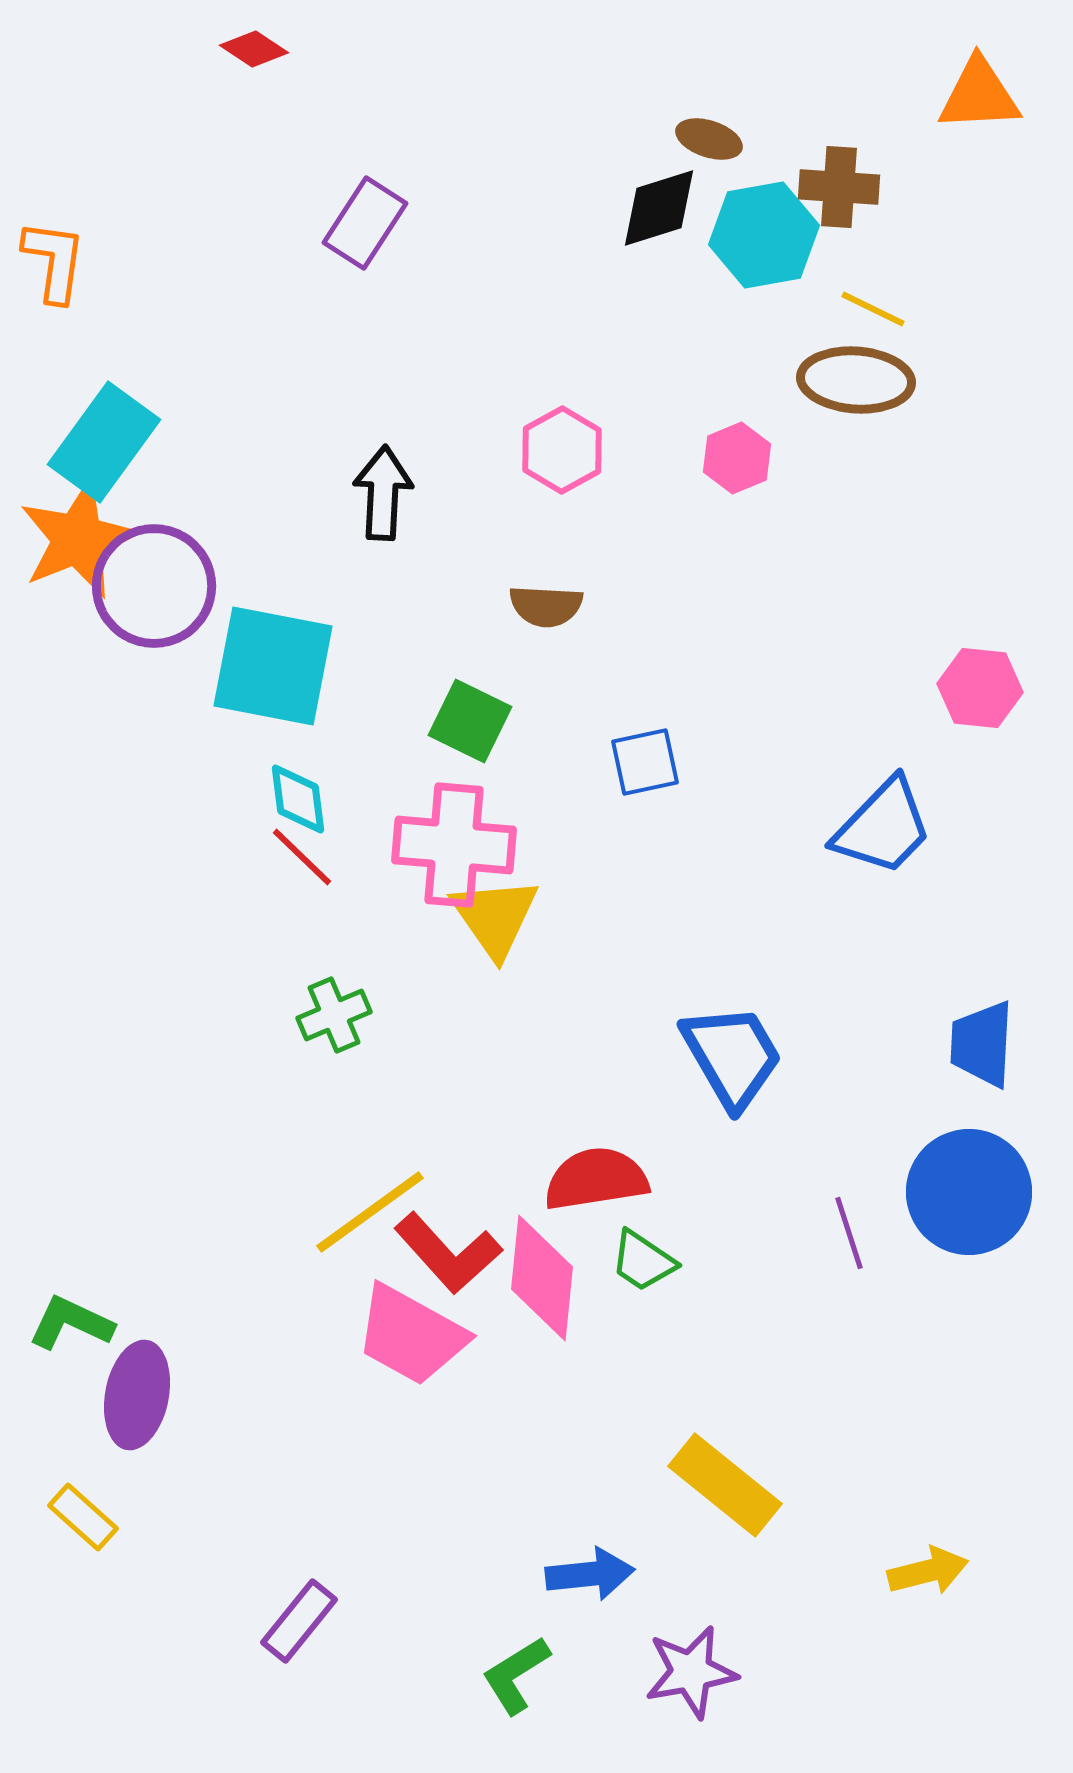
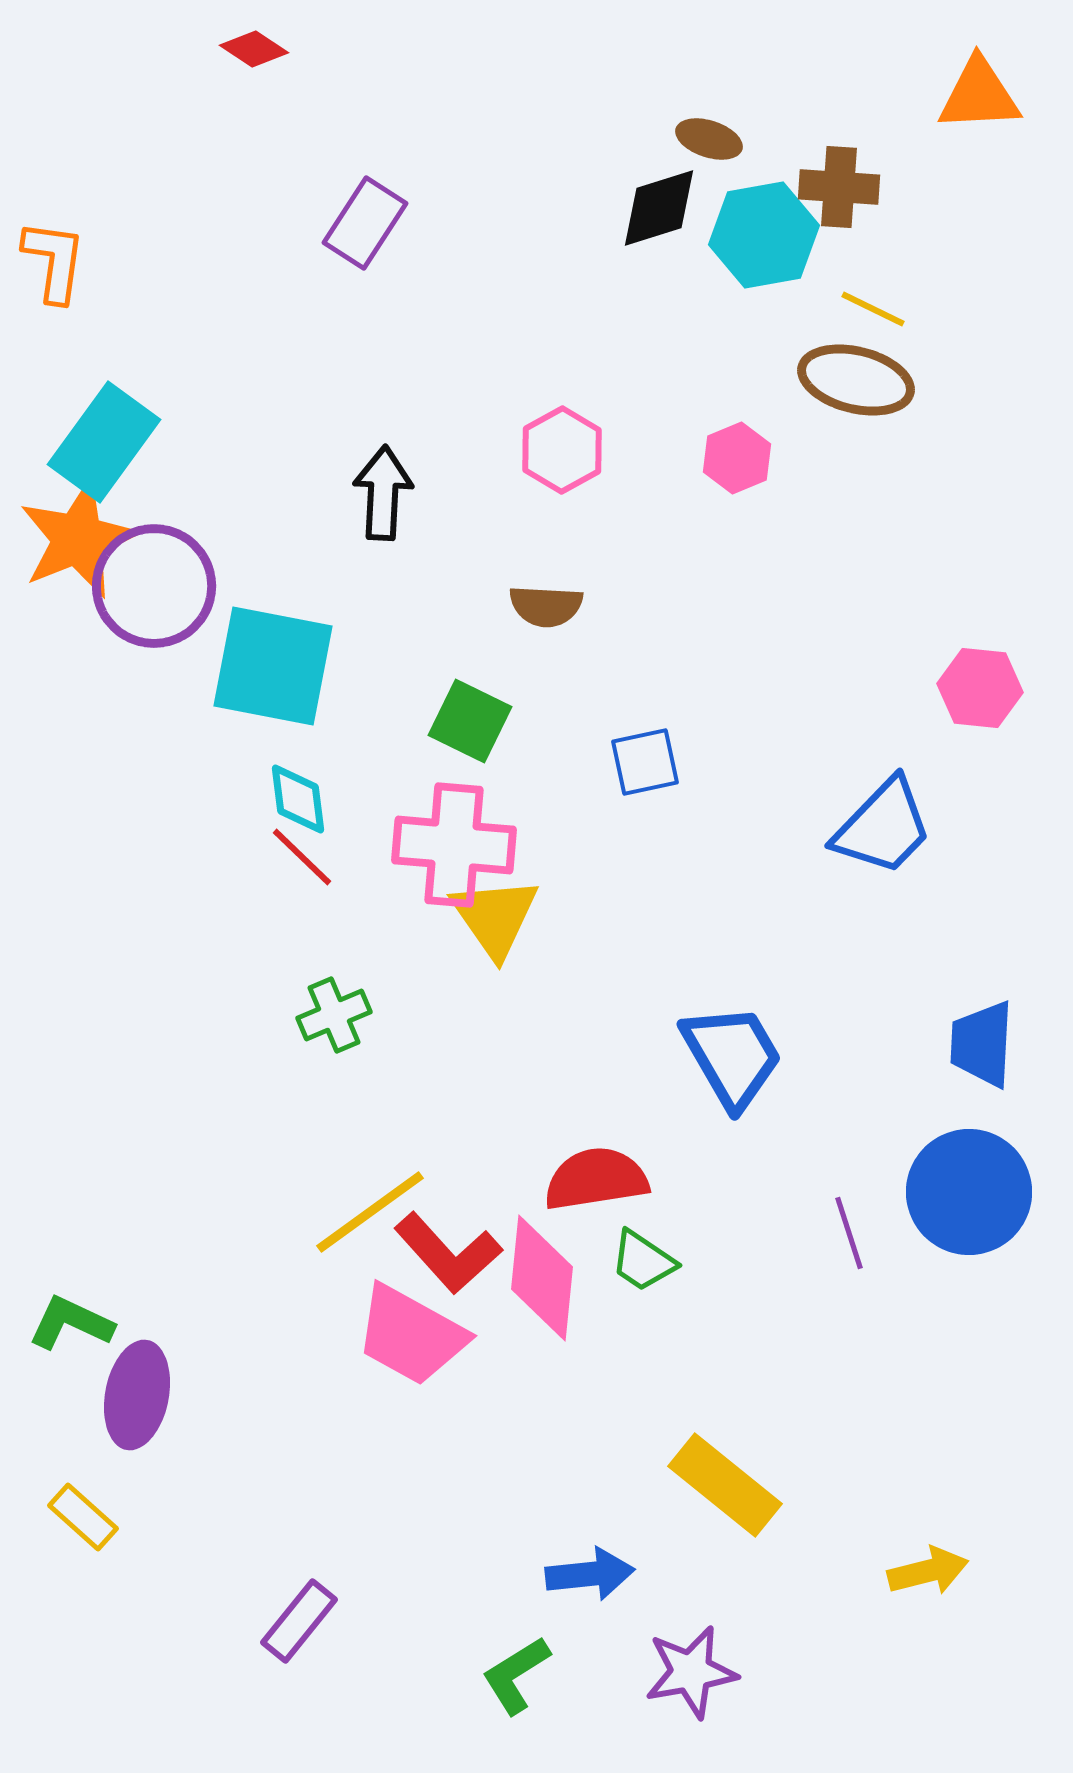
brown ellipse at (856, 380): rotated 10 degrees clockwise
